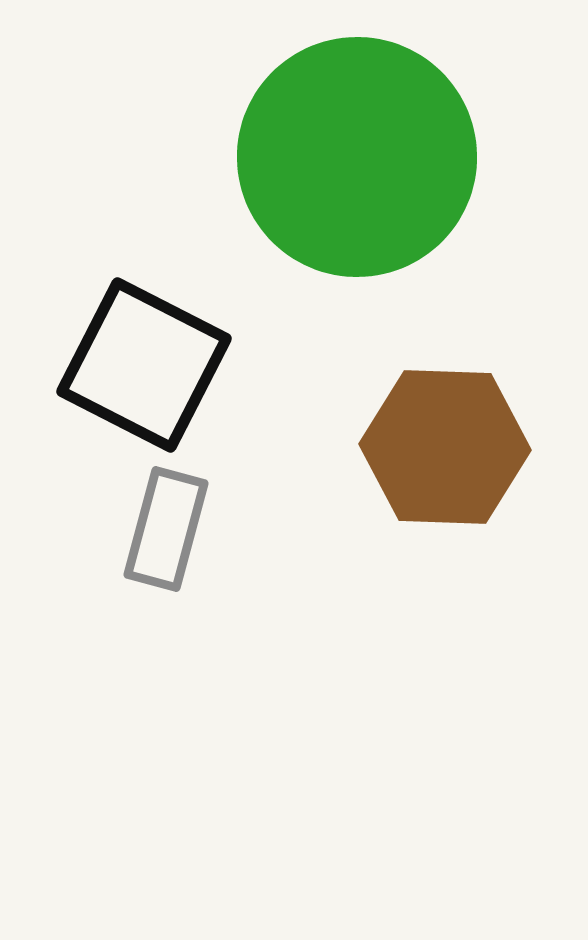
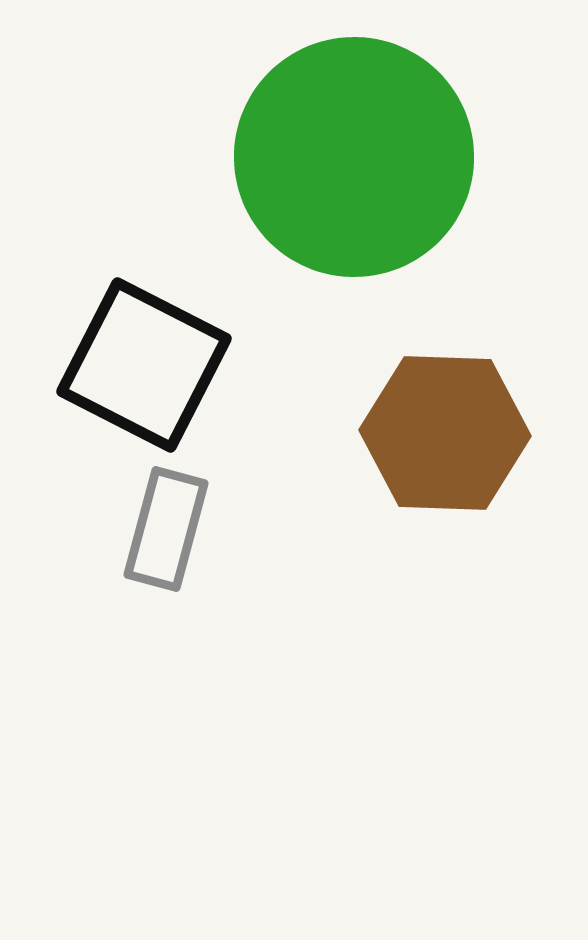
green circle: moved 3 px left
brown hexagon: moved 14 px up
